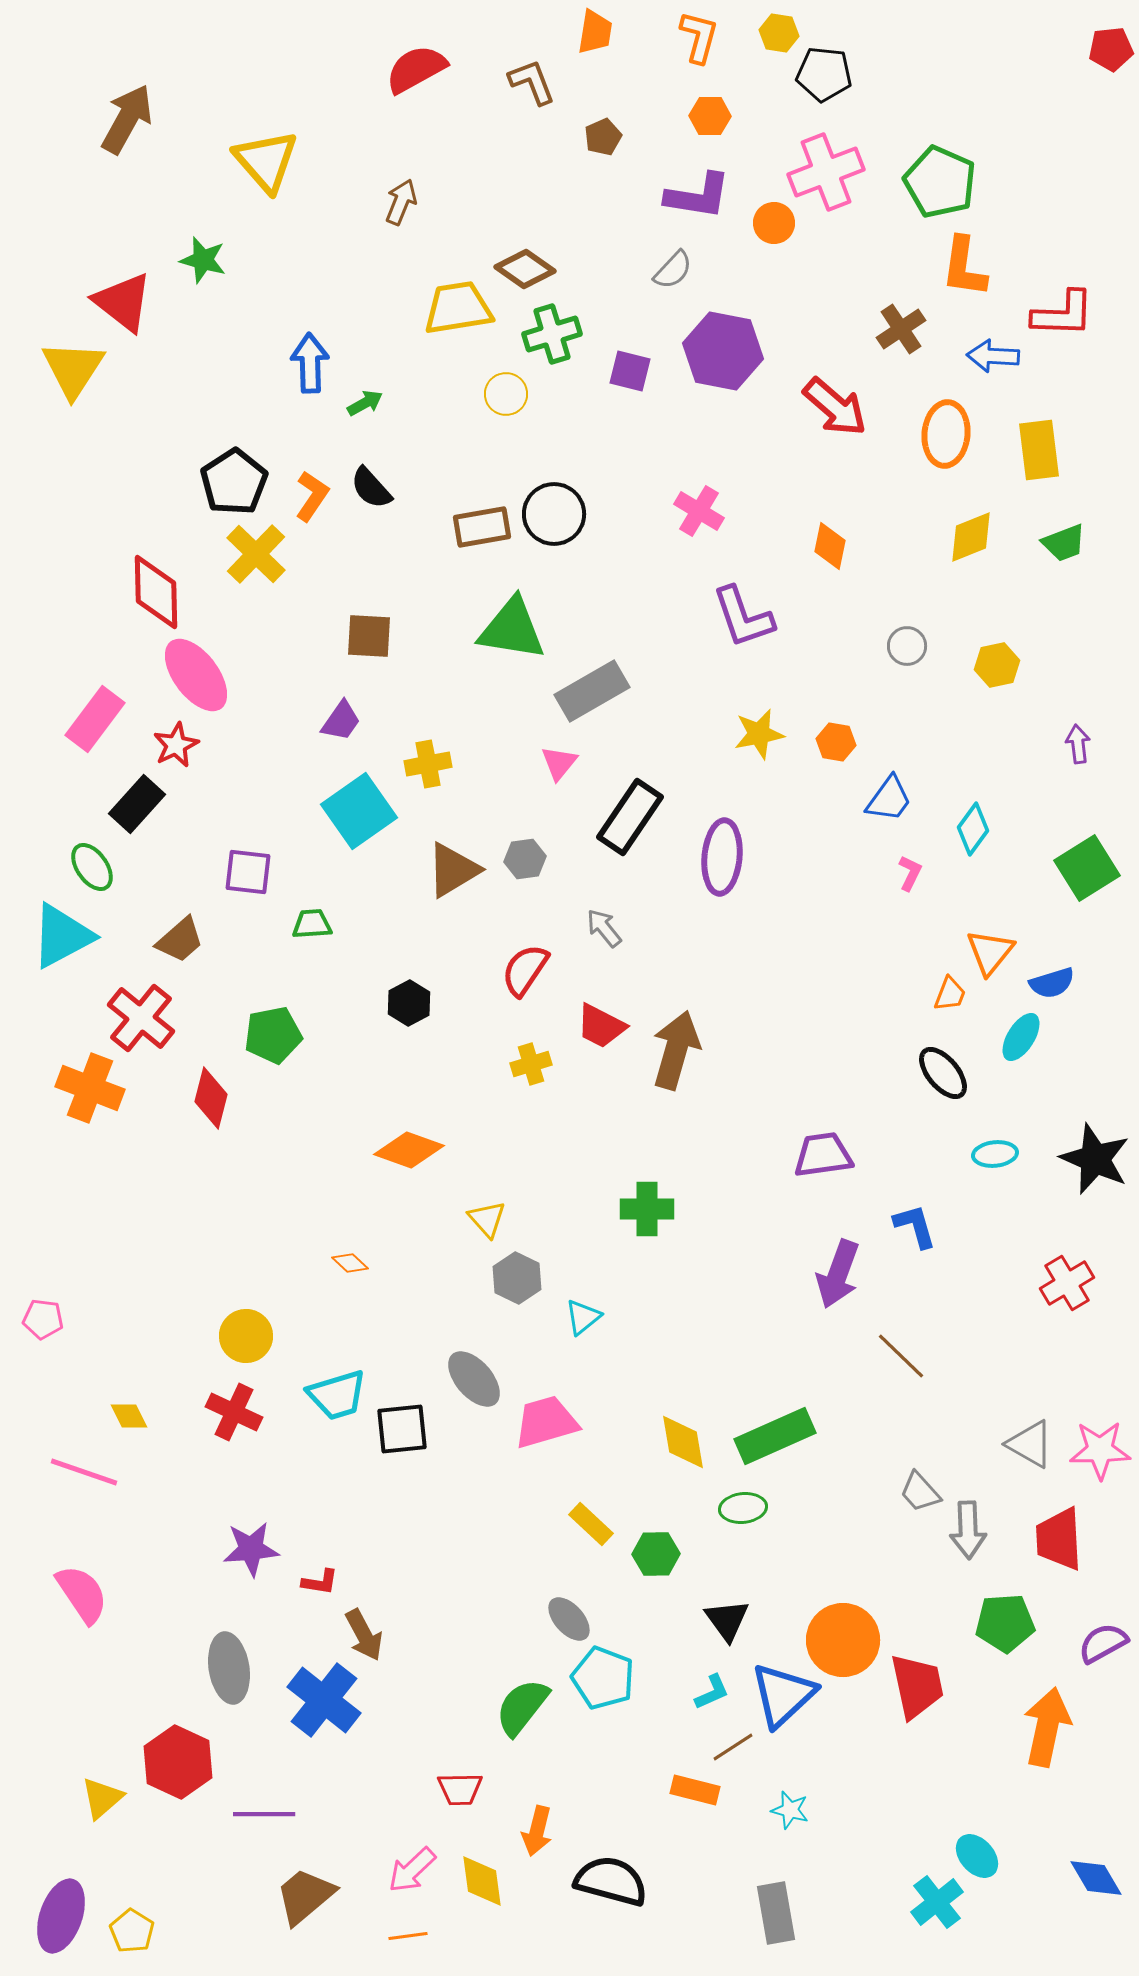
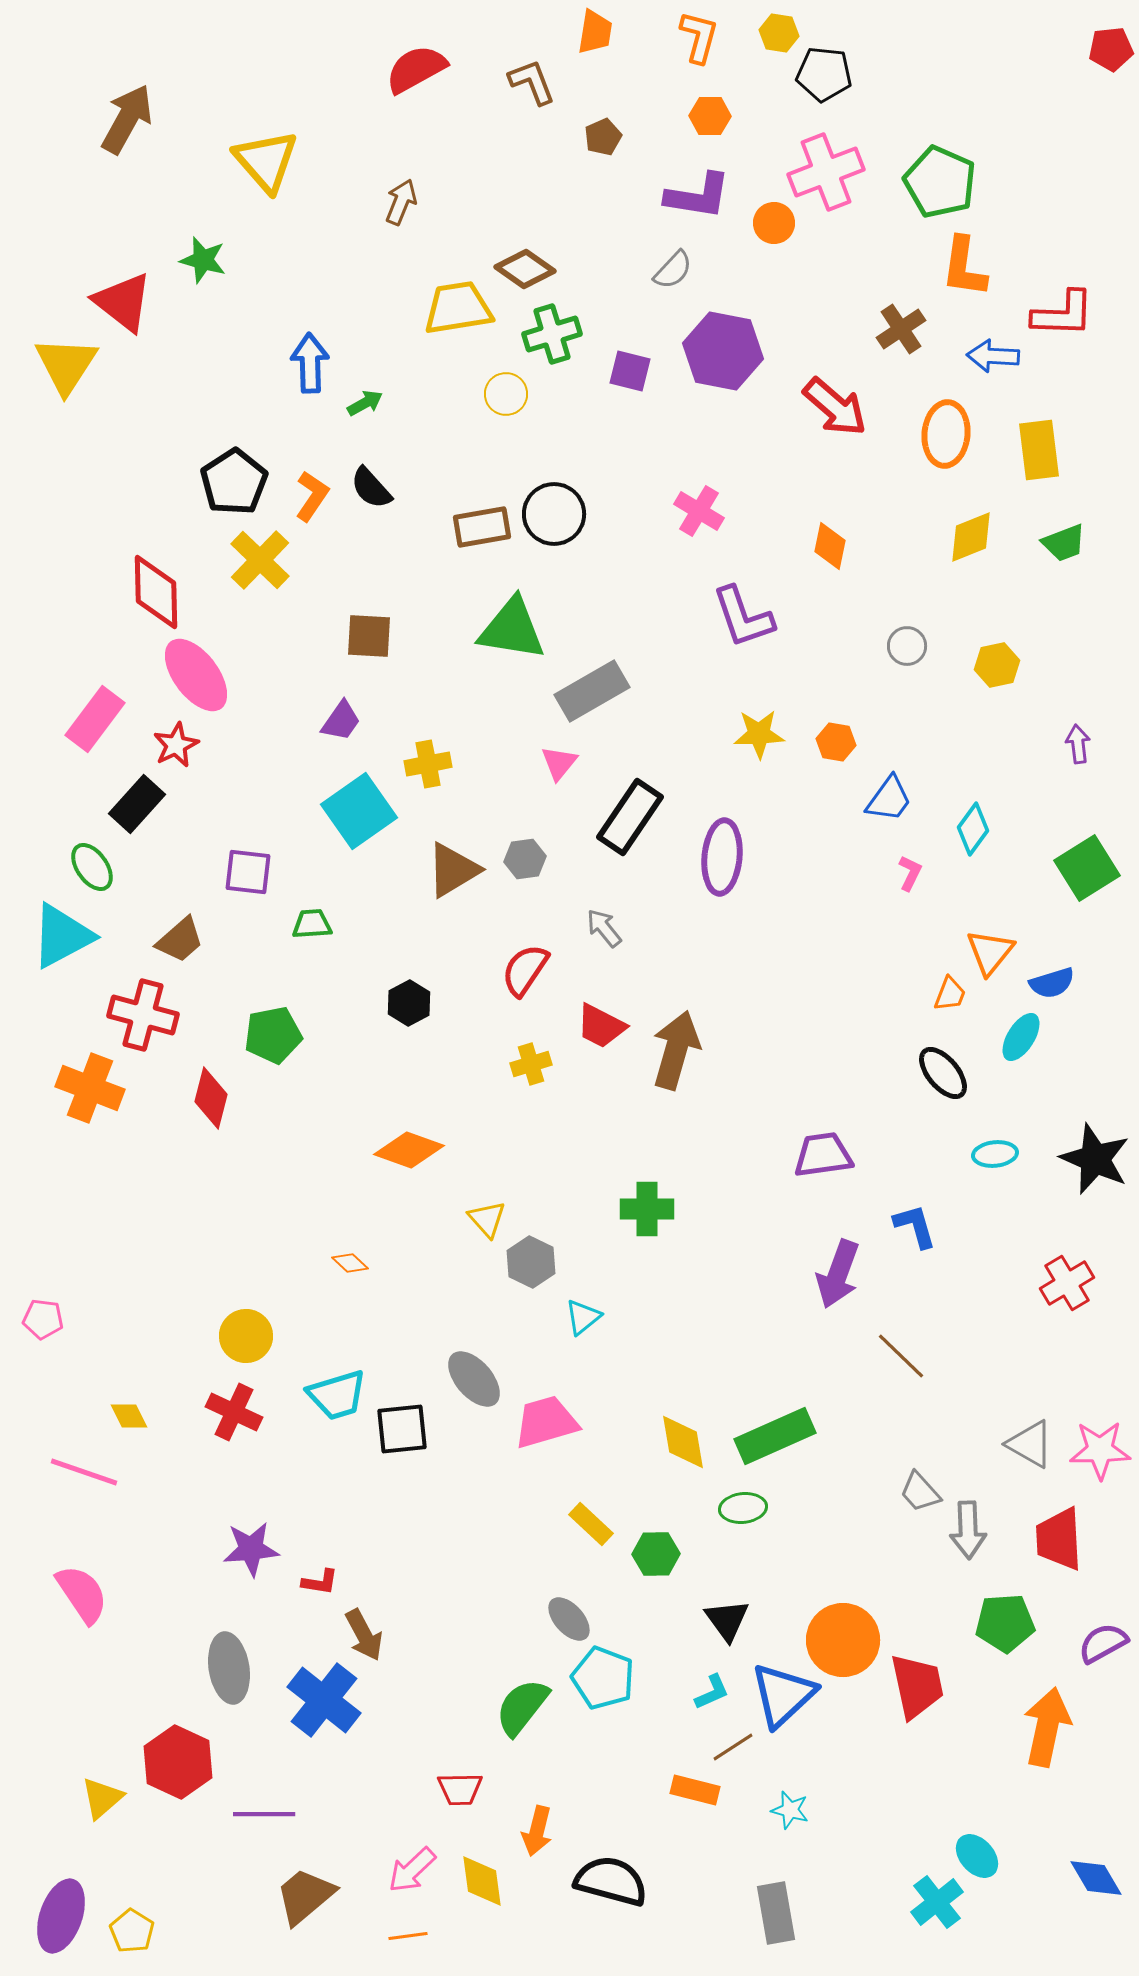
yellow triangle at (73, 369): moved 7 px left, 4 px up
yellow cross at (256, 554): moved 4 px right, 6 px down
yellow star at (759, 734): rotated 9 degrees clockwise
red cross at (141, 1018): moved 2 px right, 3 px up; rotated 24 degrees counterclockwise
gray hexagon at (517, 1278): moved 14 px right, 16 px up
